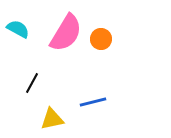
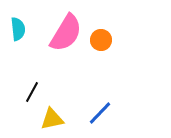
cyan semicircle: rotated 55 degrees clockwise
orange circle: moved 1 px down
black line: moved 9 px down
blue line: moved 7 px right, 11 px down; rotated 32 degrees counterclockwise
